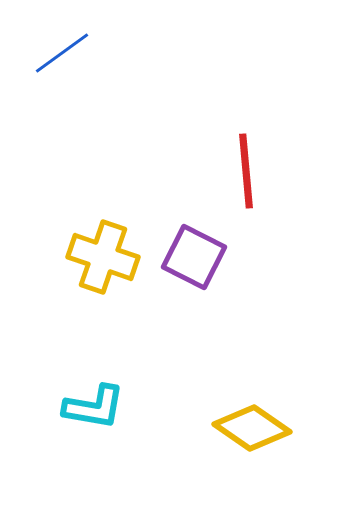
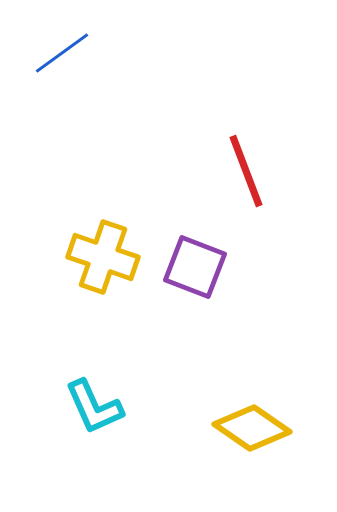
red line: rotated 16 degrees counterclockwise
purple square: moved 1 px right, 10 px down; rotated 6 degrees counterclockwise
cyan L-shape: rotated 56 degrees clockwise
